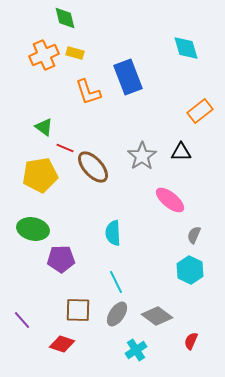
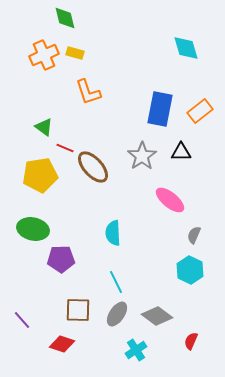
blue rectangle: moved 32 px right, 32 px down; rotated 32 degrees clockwise
